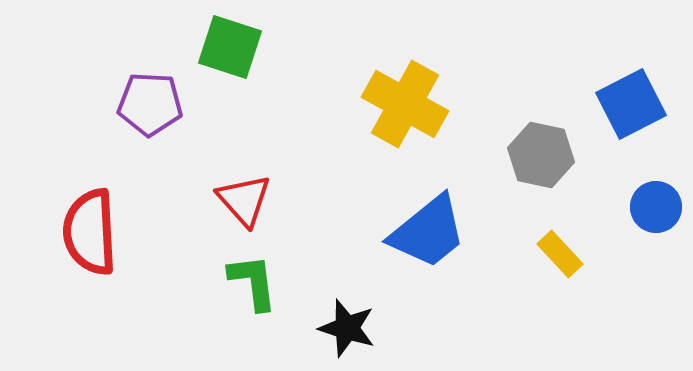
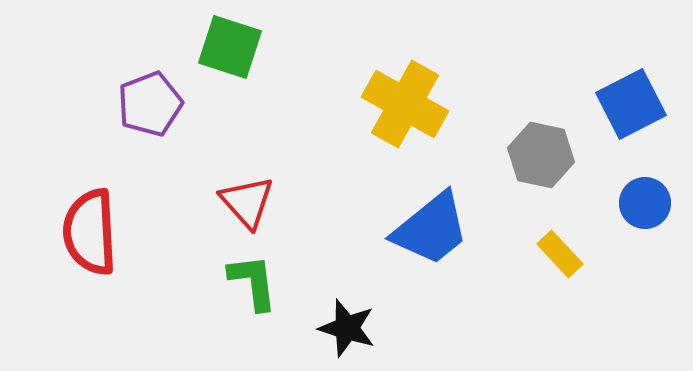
purple pentagon: rotated 24 degrees counterclockwise
red triangle: moved 3 px right, 2 px down
blue circle: moved 11 px left, 4 px up
blue trapezoid: moved 3 px right, 3 px up
